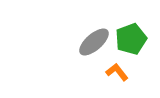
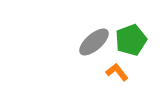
green pentagon: moved 1 px down
